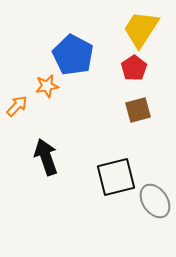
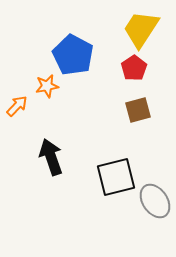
black arrow: moved 5 px right
